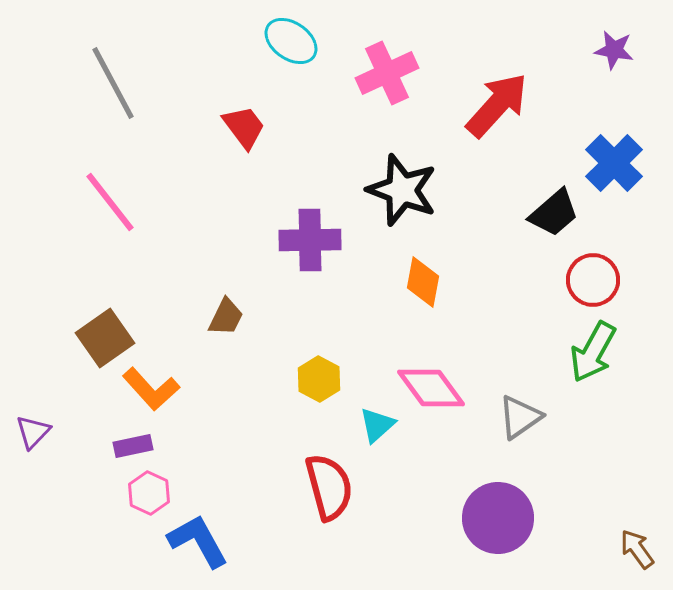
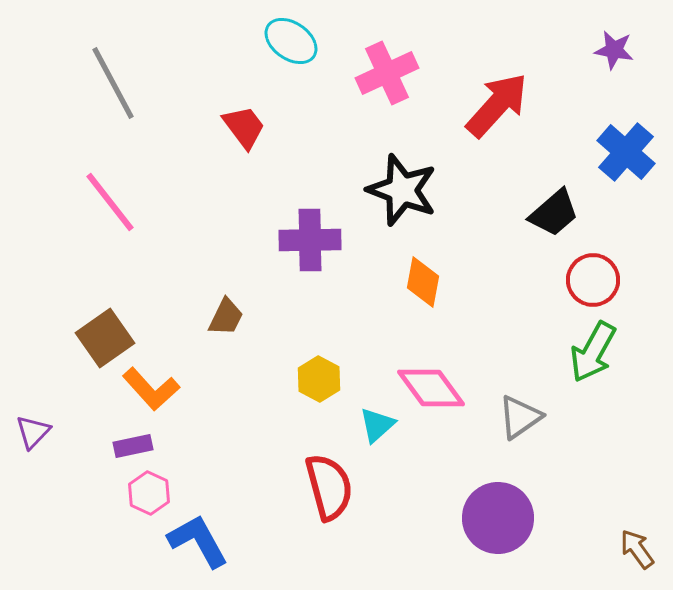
blue cross: moved 12 px right, 11 px up; rotated 4 degrees counterclockwise
